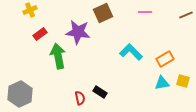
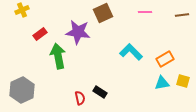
yellow cross: moved 8 px left
brown line: moved 4 px left; rotated 16 degrees clockwise
gray hexagon: moved 2 px right, 4 px up
